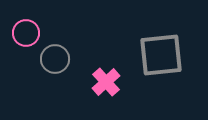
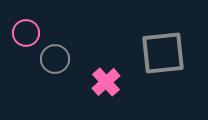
gray square: moved 2 px right, 2 px up
